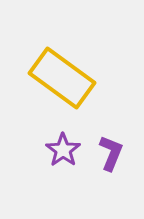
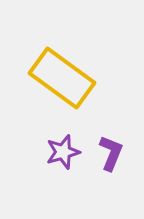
purple star: moved 2 px down; rotated 20 degrees clockwise
